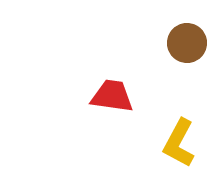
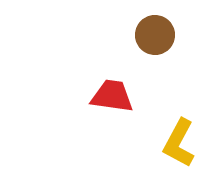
brown circle: moved 32 px left, 8 px up
